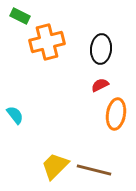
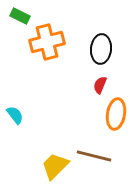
red semicircle: rotated 42 degrees counterclockwise
brown line: moved 14 px up
